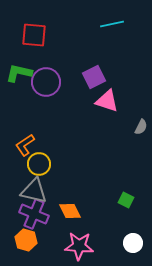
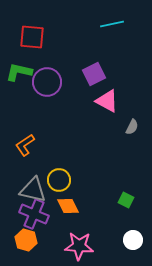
red square: moved 2 px left, 2 px down
green L-shape: moved 1 px up
purple square: moved 3 px up
purple circle: moved 1 px right
pink triangle: rotated 10 degrees clockwise
gray semicircle: moved 9 px left
yellow circle: moved 20 px right, 16 px down
gray triangle: moved 1 px left, 1 px up
orange diamond: moved 2 px left, 5 px up
white circle: moved 3 px up
